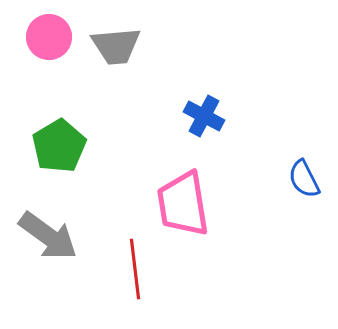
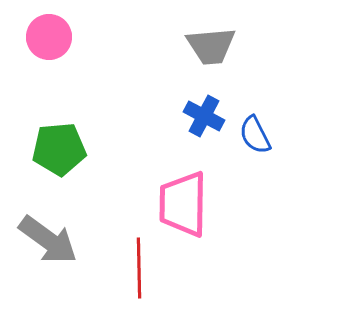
gray trapezoid: moved 95 px right
green pentagon: moved 3 px down; rotated 26 degrees clockwise
blue semicircle: moved 49 px left, 44 px up
pink trapezoid: rotated 10 degrees clockwise
gray arrow: moved 4 px down
red line: moved 4 px right, 1 px up; rotated 6 degrees clockwise
